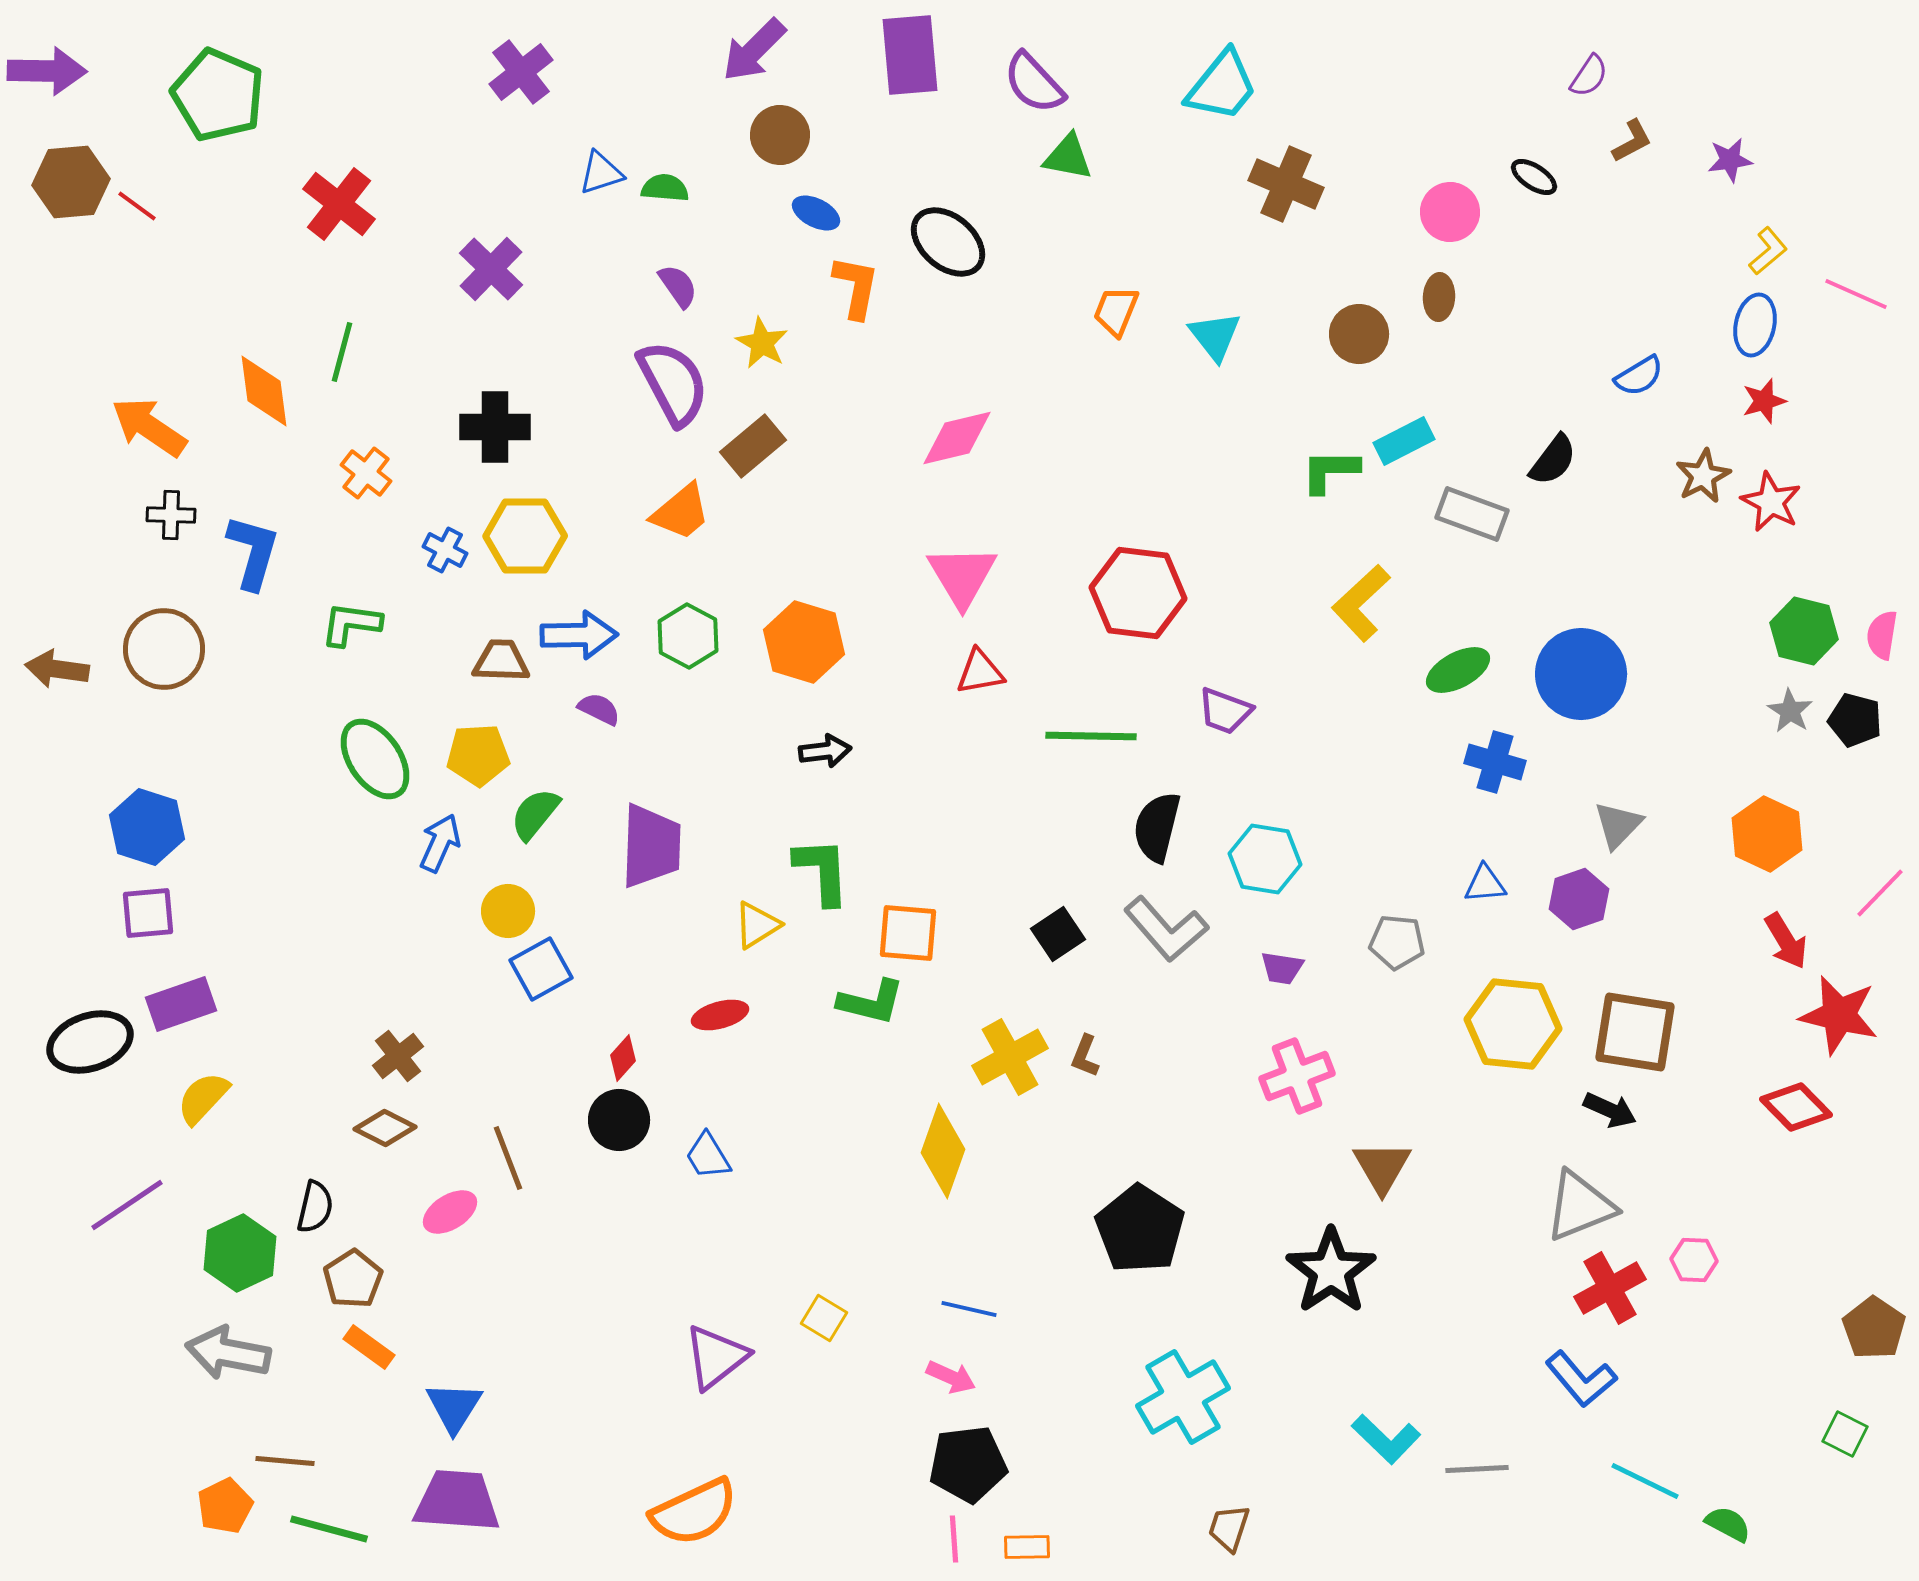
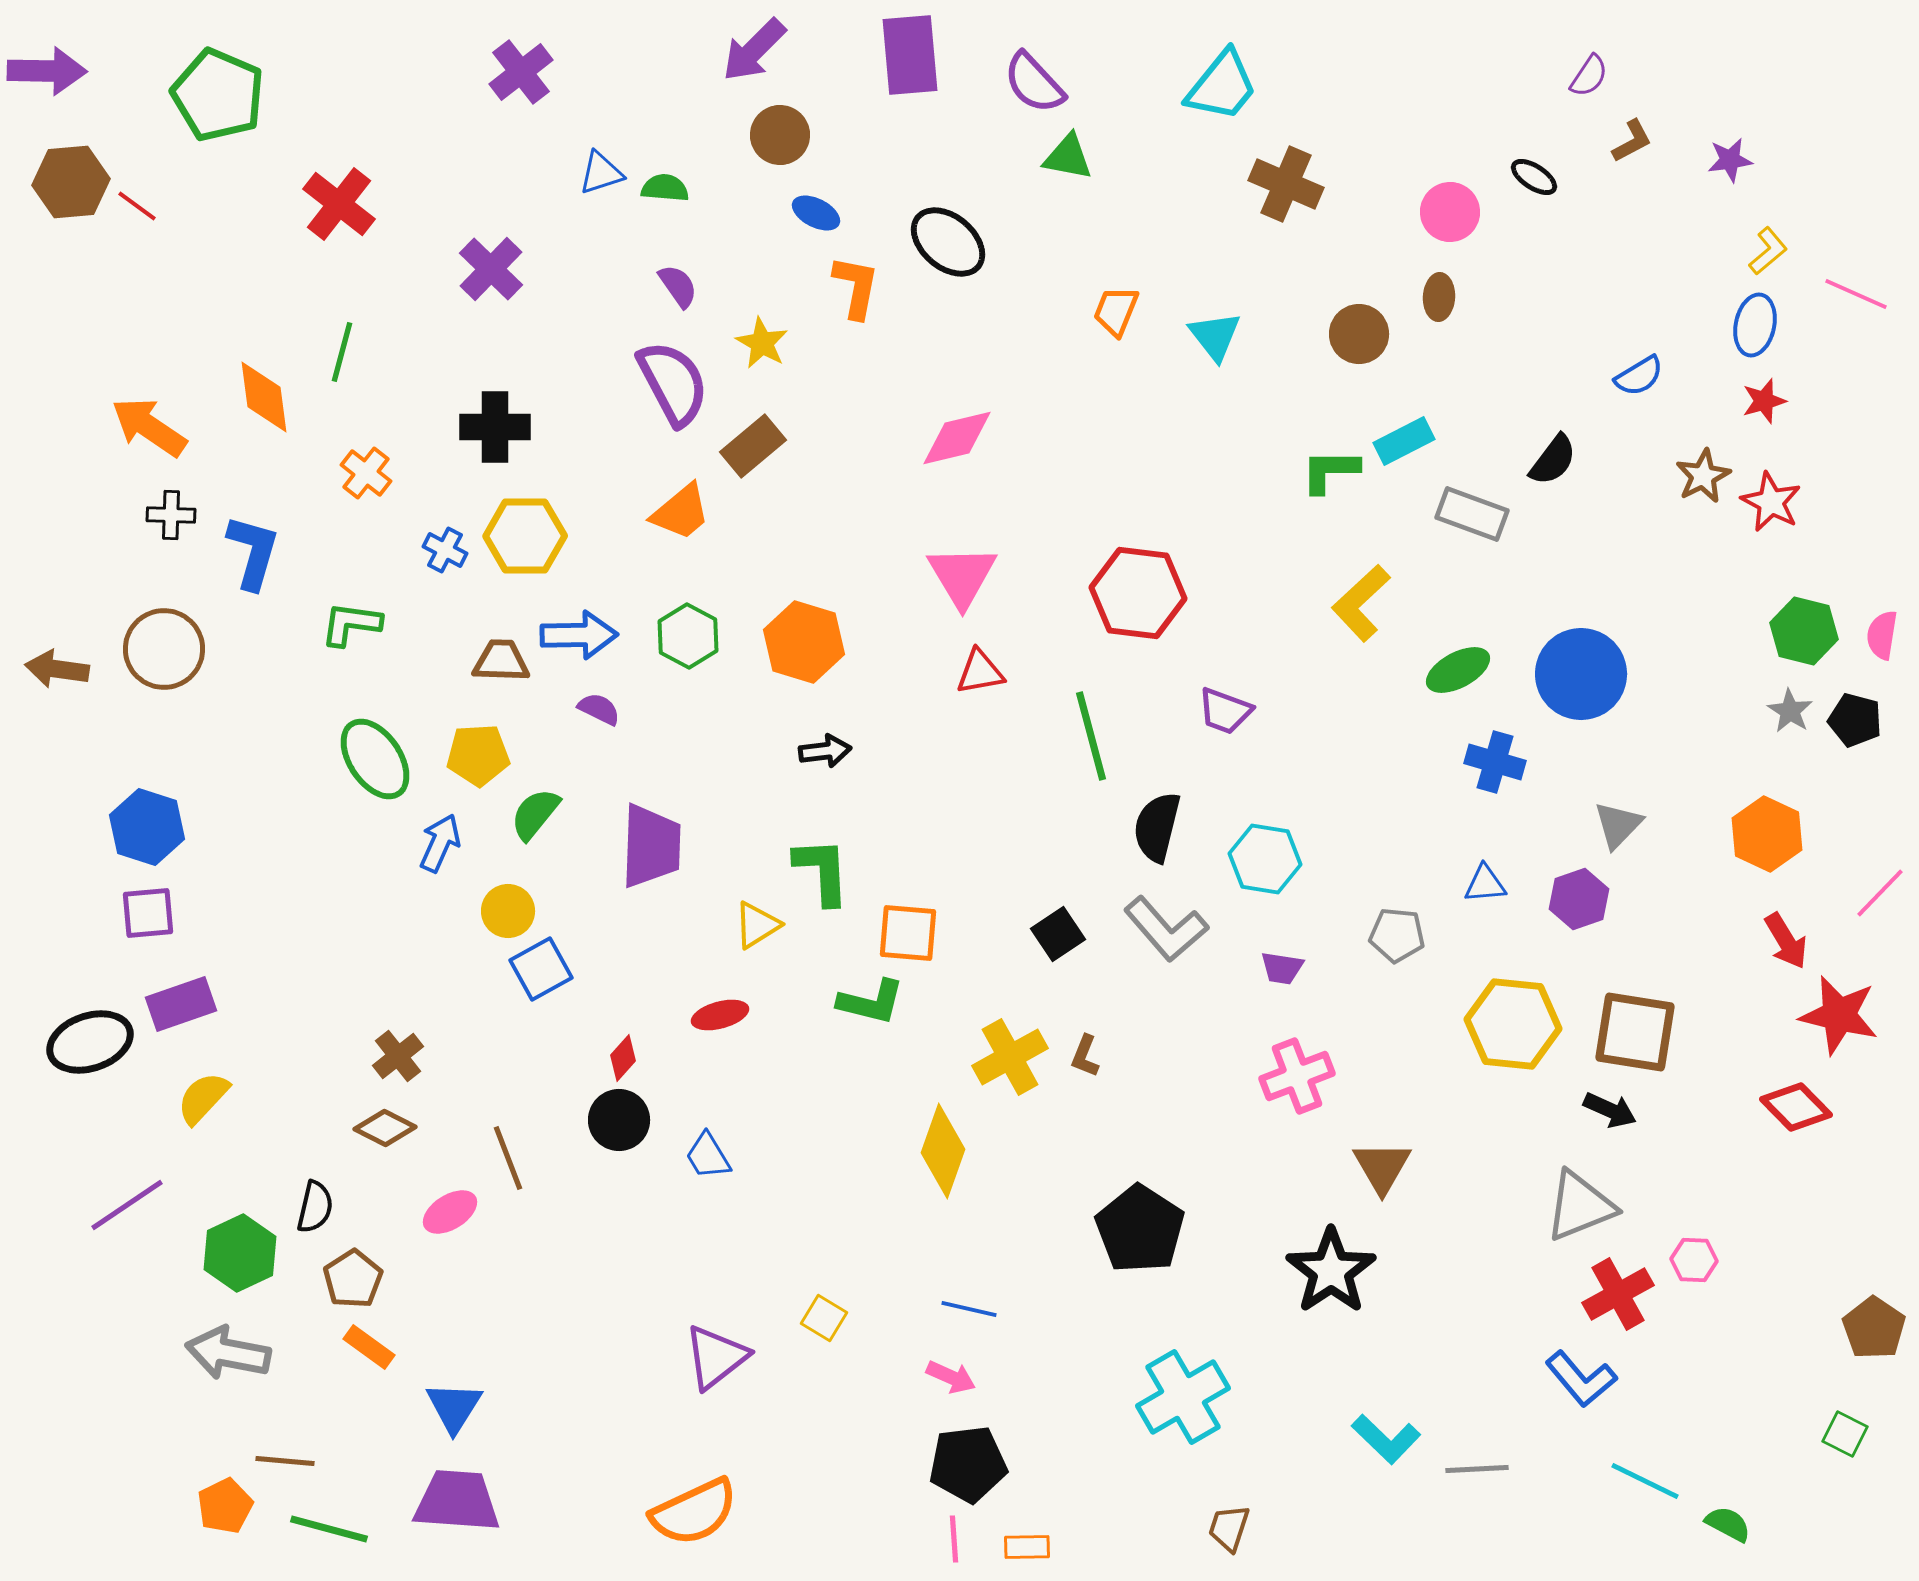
orange diamond at (264, 391): moved 6 px down
green line at (1091, 736): rotated 74 degrees clockwise
gray pentagon at (1397, 942): moved 7 px up
red cross at (1610, 1288): moved 8 px right, 6 px down
